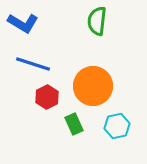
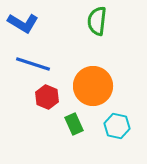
red hexagon: rotated 10 degrees counterclockwise
cyan hexagon: rotated 25 degrees clockwise
